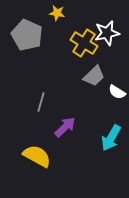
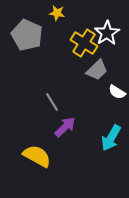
white star: rotated 20 degrees counterclockwise
gray trapezoid: moved 3 px right, 6 px up
gray line: moved 11 px right; rotated 48 degrees counterclockwise
